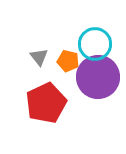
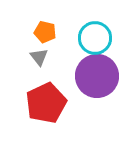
cyan circle: moved 6 px up
orange pentagon: moved 23 px left, 29 px up
purple circle: moved 1 px left, 1 px up
